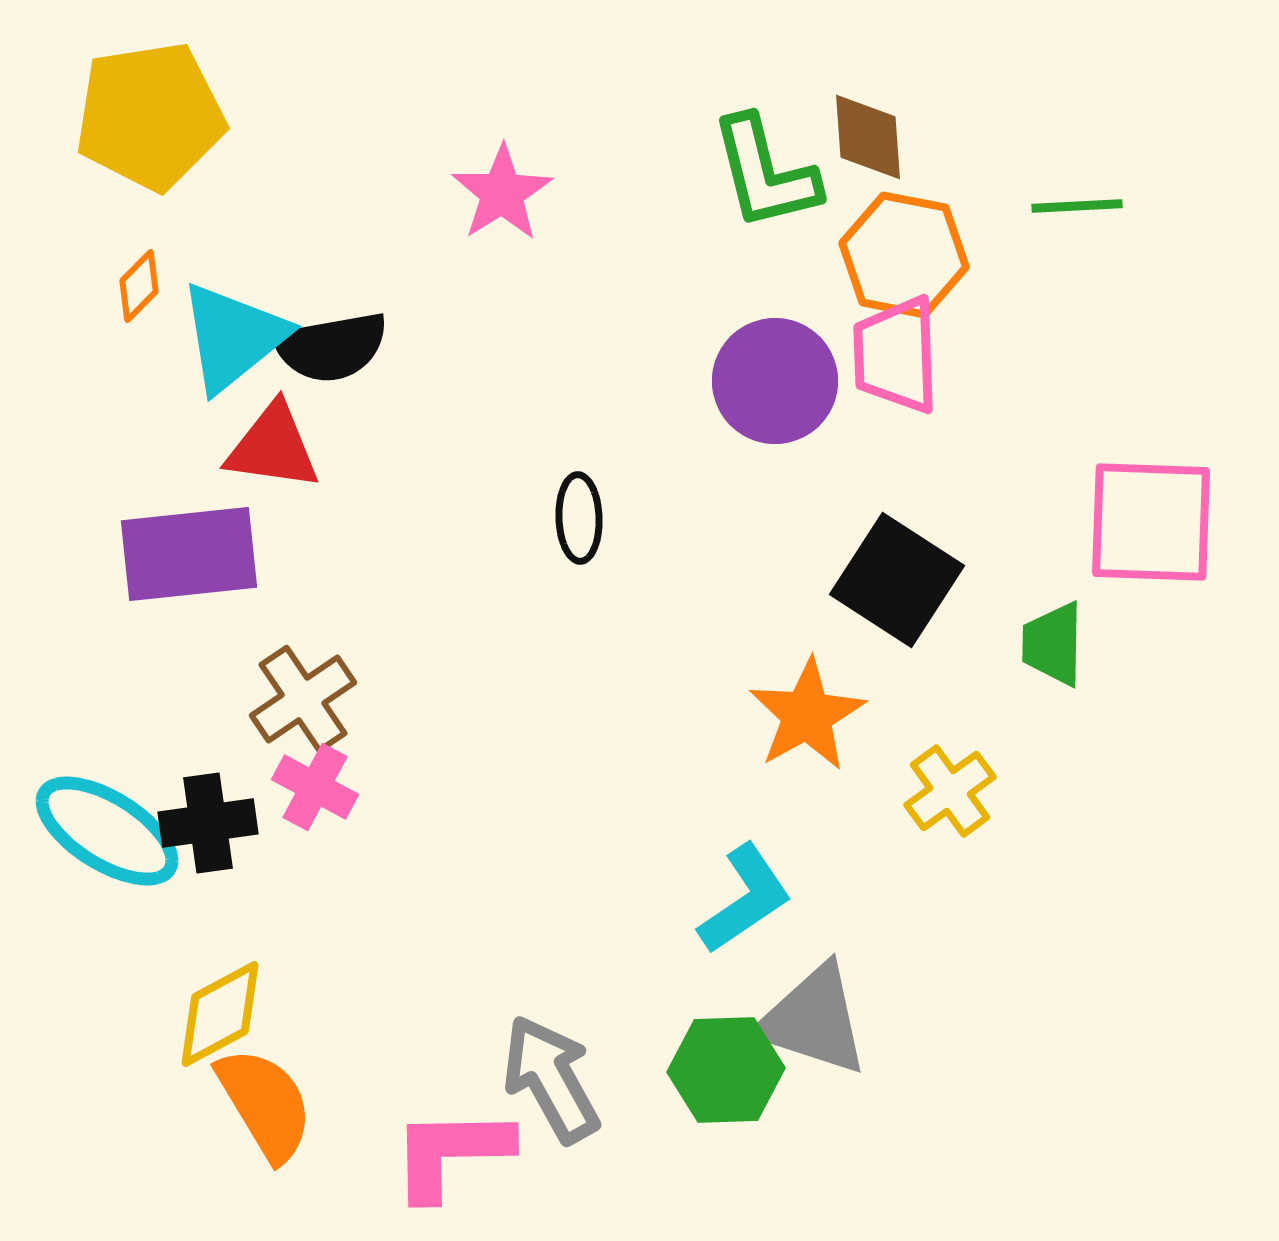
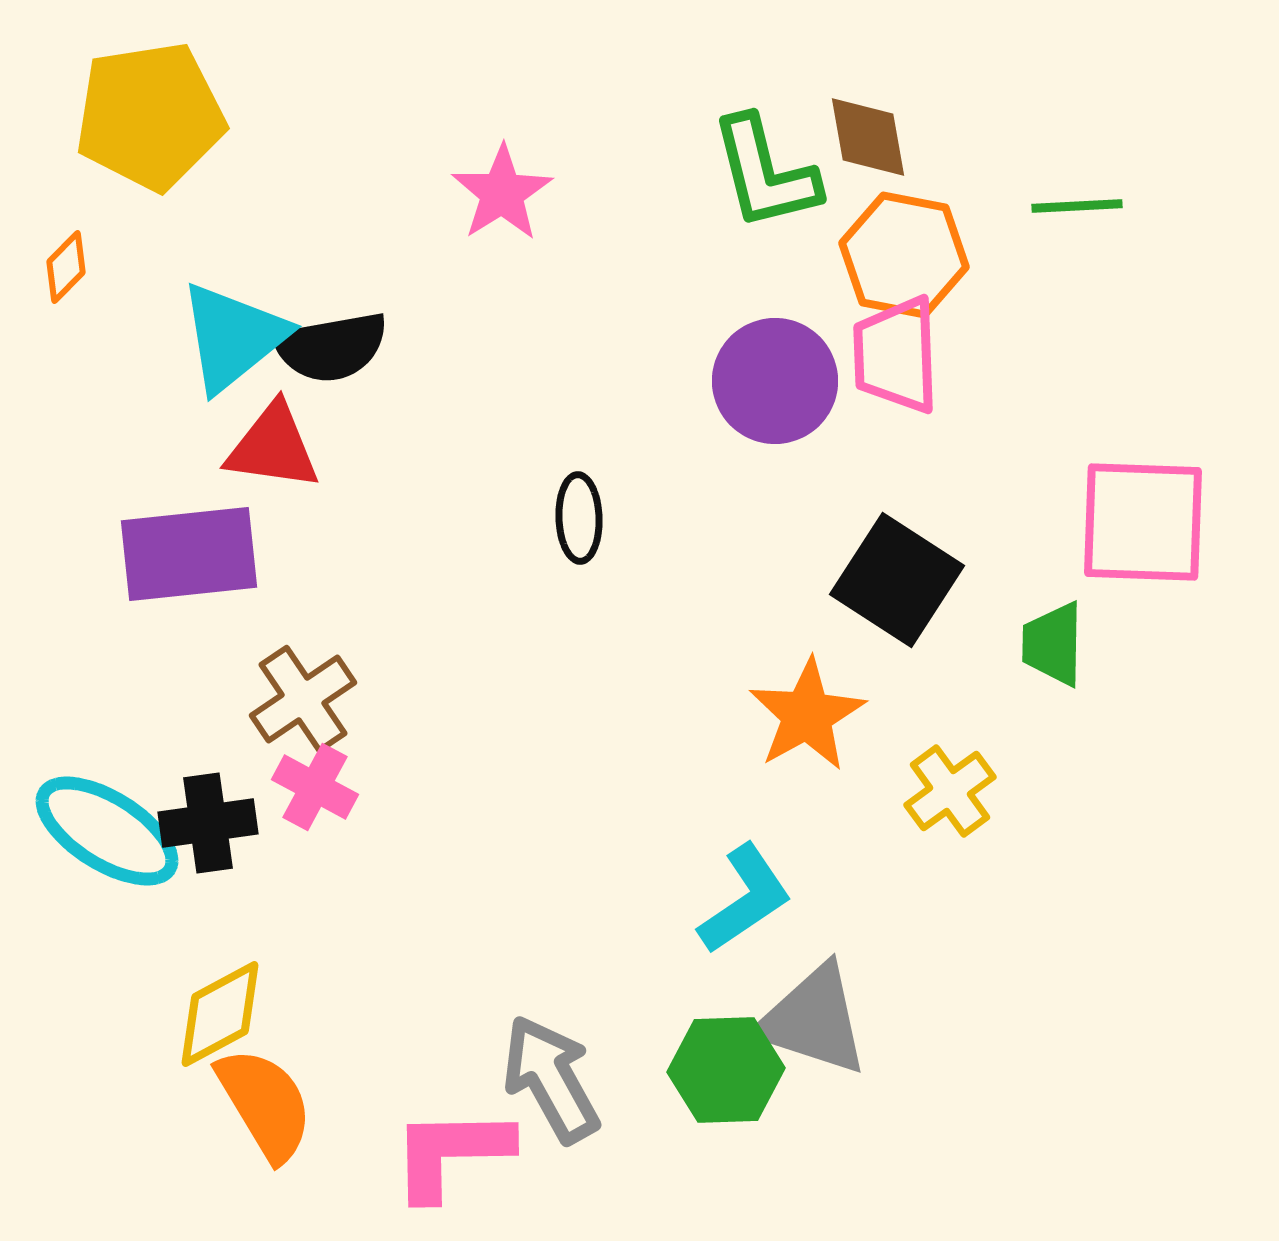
brown diamond: rotated 6 degrees counterclockwise
orange diamond: moved 73 px left, 19 px up
pink square: moved 8 px left
